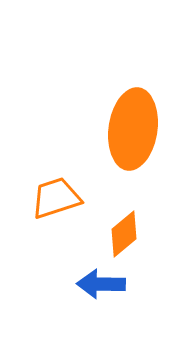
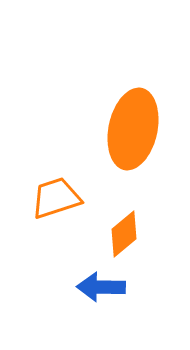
orange ellipse: rotated 4 degrees clockwise
blue arrow: moved 3 px down
